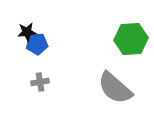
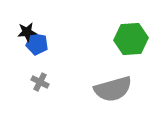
blue pentagon: rotated 15 degrees clockwise
gray cross: rotated 36 degrees clockwise
gray semicircle: moved 2 px left, 1 px down; rotated 57 degrees counterclockwise
